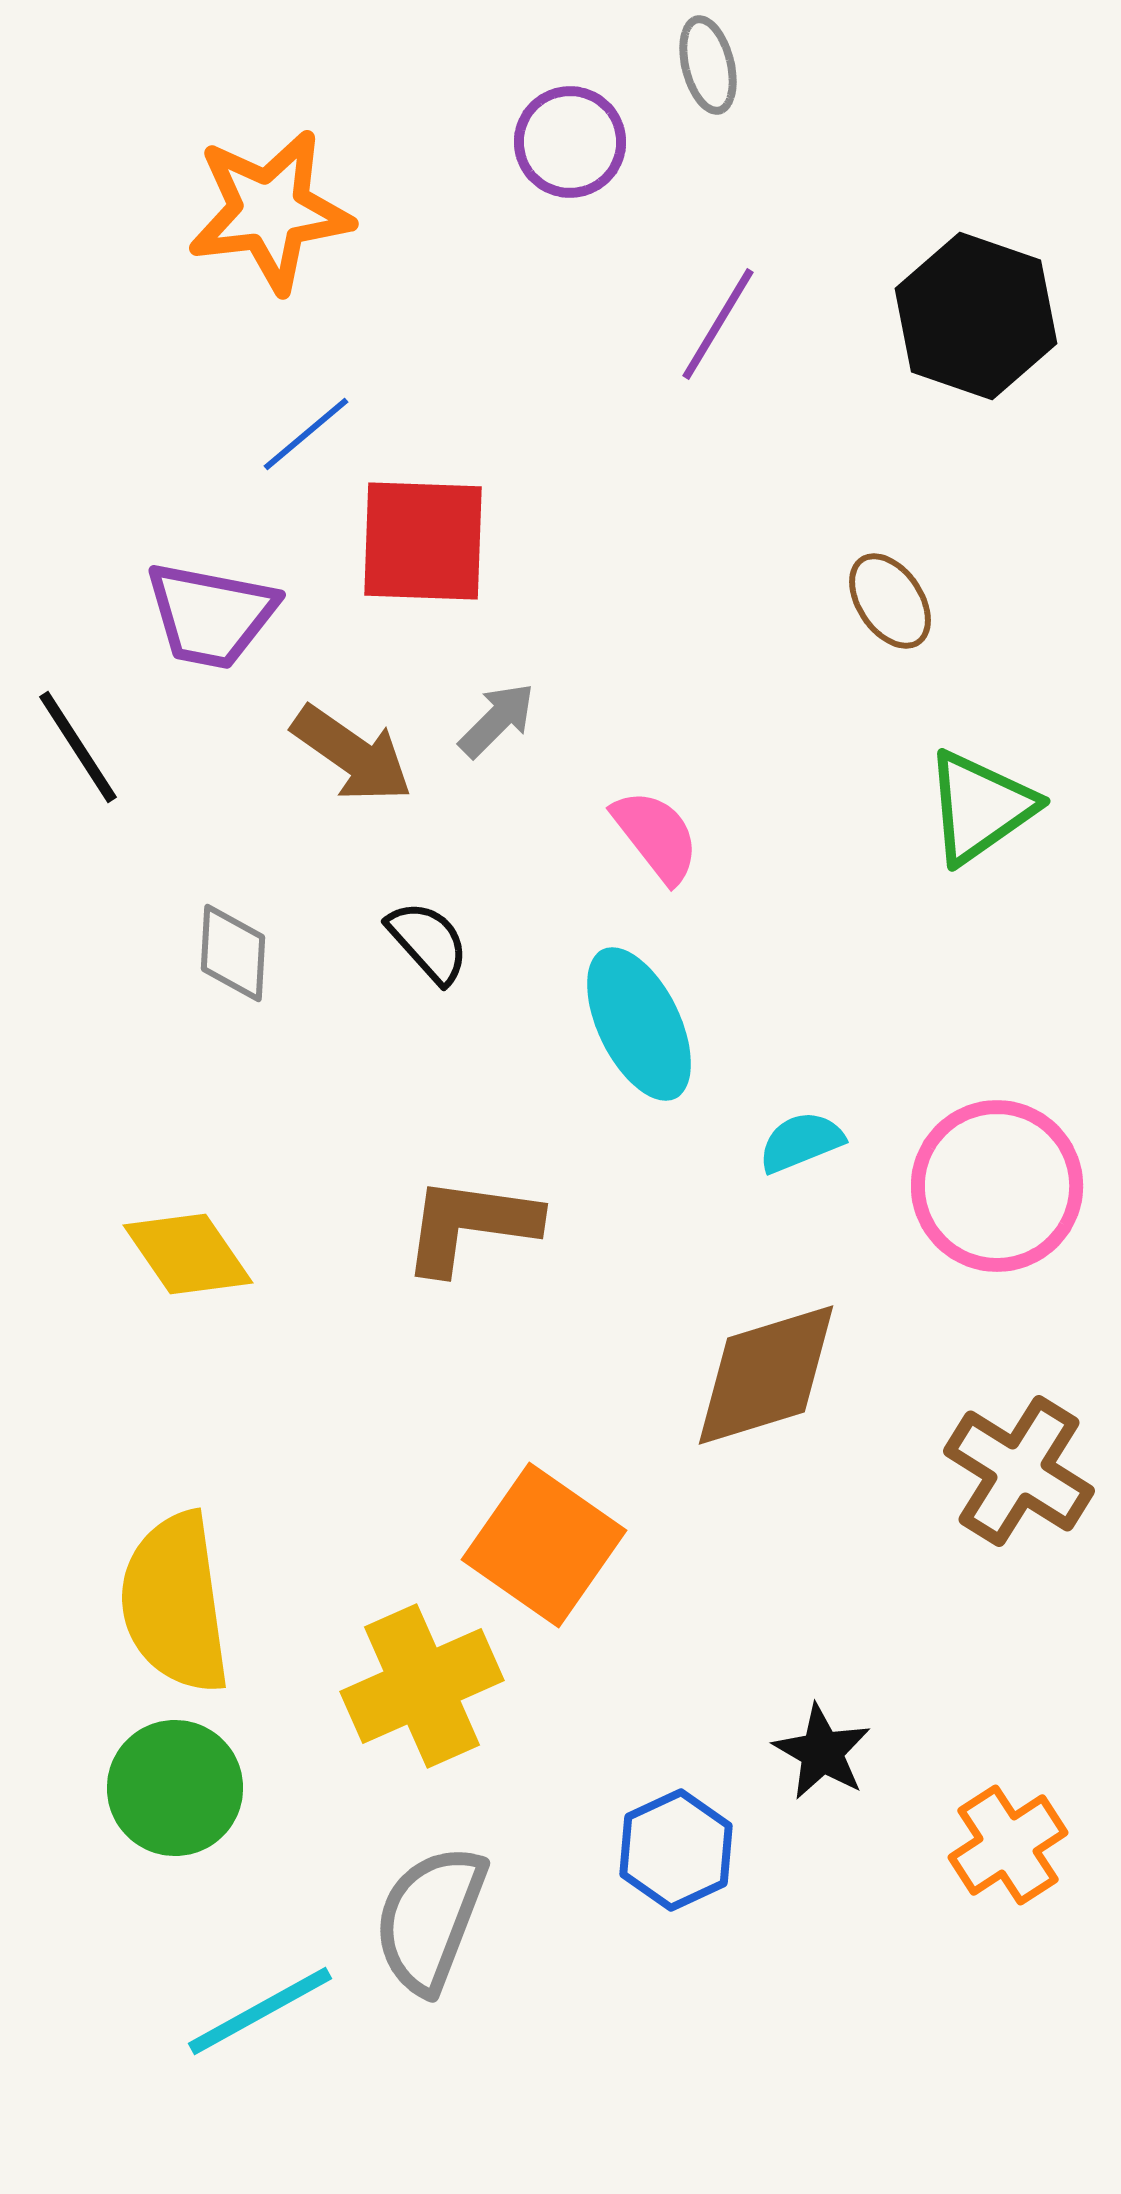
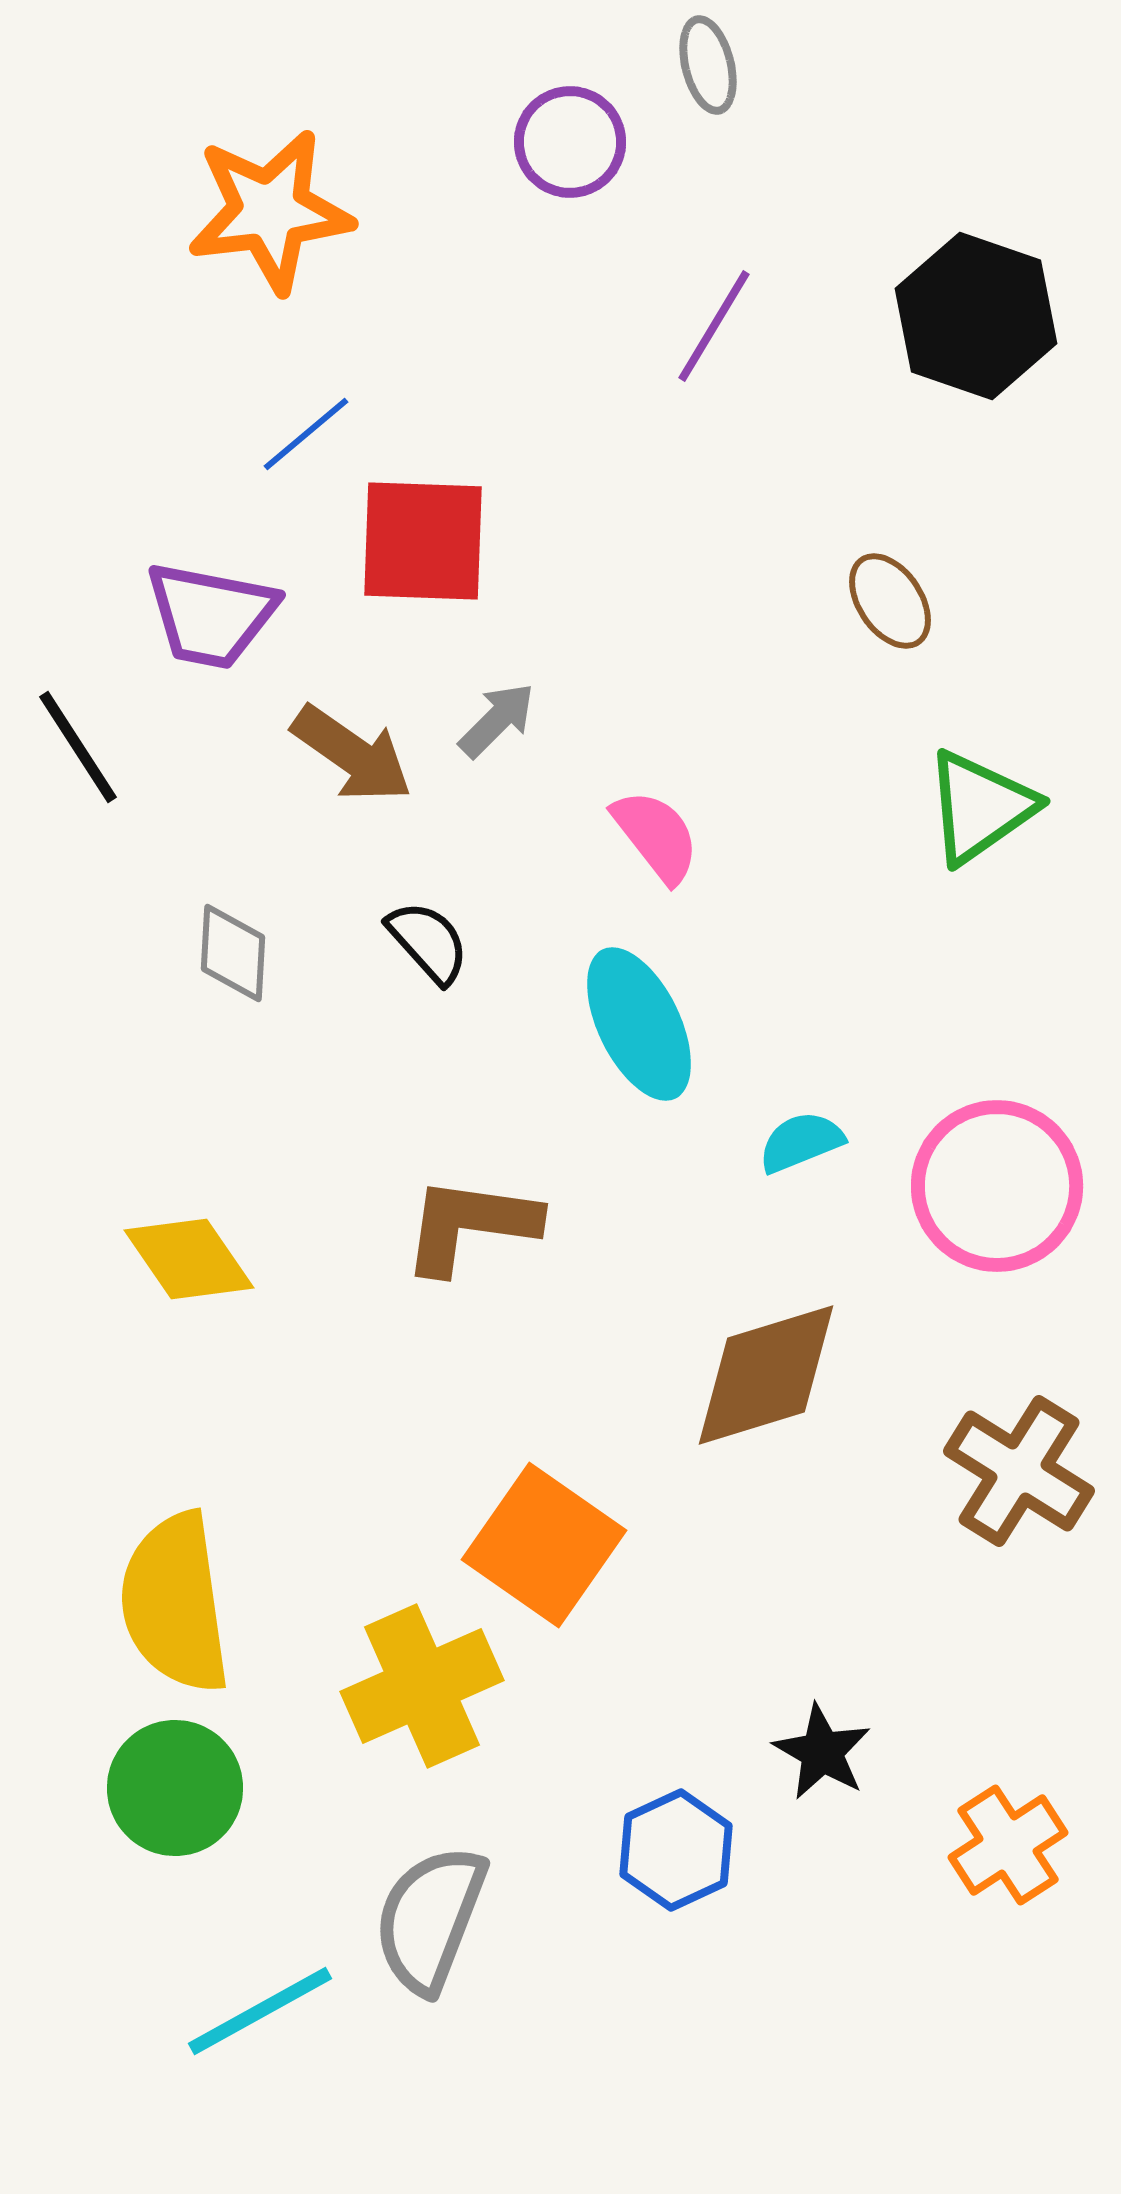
purple line: moved 4 px left, 2 px down
yellow diamond: moved 1 px right, 5 px down
